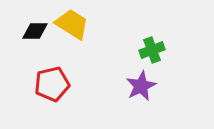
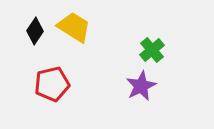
yellow trapezoid: moved 2 px right, 3 px down
black diamond: rotated 56 degrees counterclockwise
green cross: rotated 20 degrees counterclockwise
